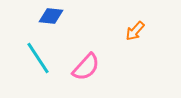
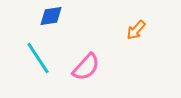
blue diamond: rotated 15 degrees counterclockwise
orange arrow: moved 1 px right, 1 px up
